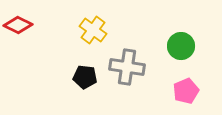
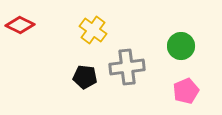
red diamond: moved 2 px right
gray cross: rotated 16 degrees counterclockwise
